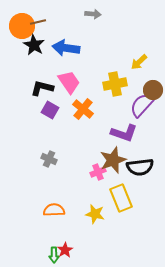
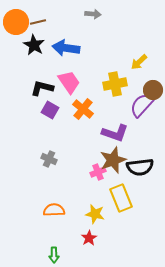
orange circle: moved 6 px left, 4 px up
purple L-shape: moved 9 px left
red star: moved 24 px right, 12 px up
